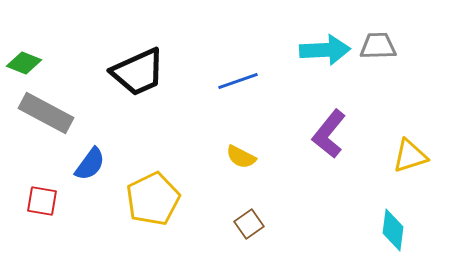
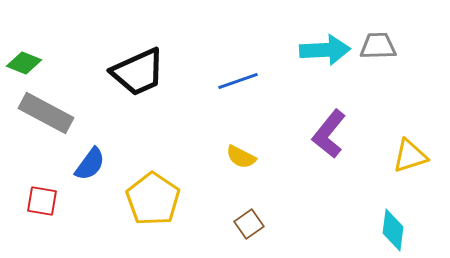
yellow pentagon: rotated 12 degrees counterclockwise
